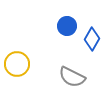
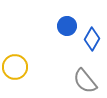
yellow circle: moved 2 px left, 3 px down
gray semicircle: moved 13 px right, 4 px down; rotated 24 degrees clockwise
